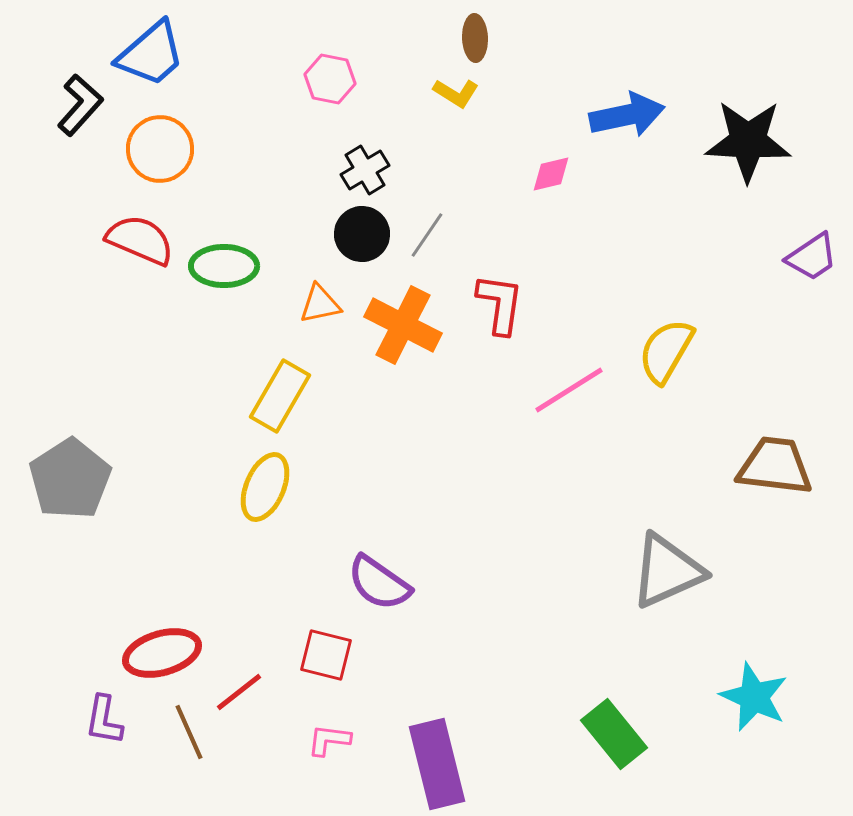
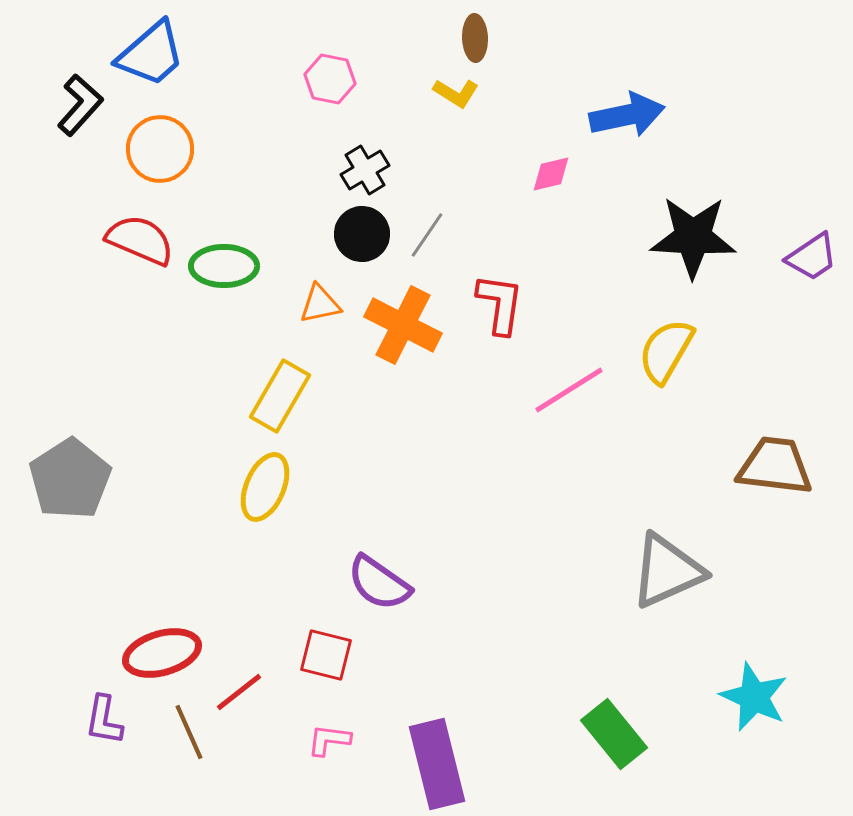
black star: moved 55 px left, 96 px down
